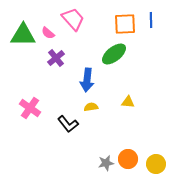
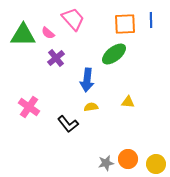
pink cross: moved 1 px left, 1 px up
